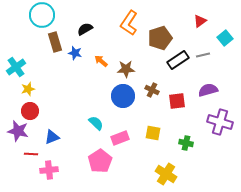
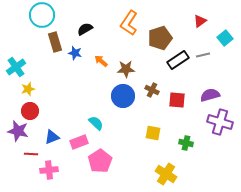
purple semicircle: moved 2 px right, 5 px down
red square: moved 1 px up; rotated 12 degrees clockwise
pink rectangle: moved 41 px left, 4 px down
